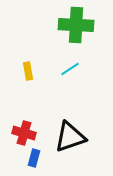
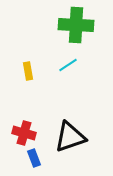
cyan line: moved 2 px left, 4 px up
blue rectangle: rotated 36 degrees counterclockwise
